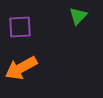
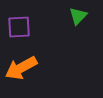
purple square: moved 1 px left
